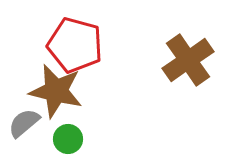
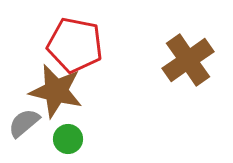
red pentagon: rotated 4 degrees counterclockwise
